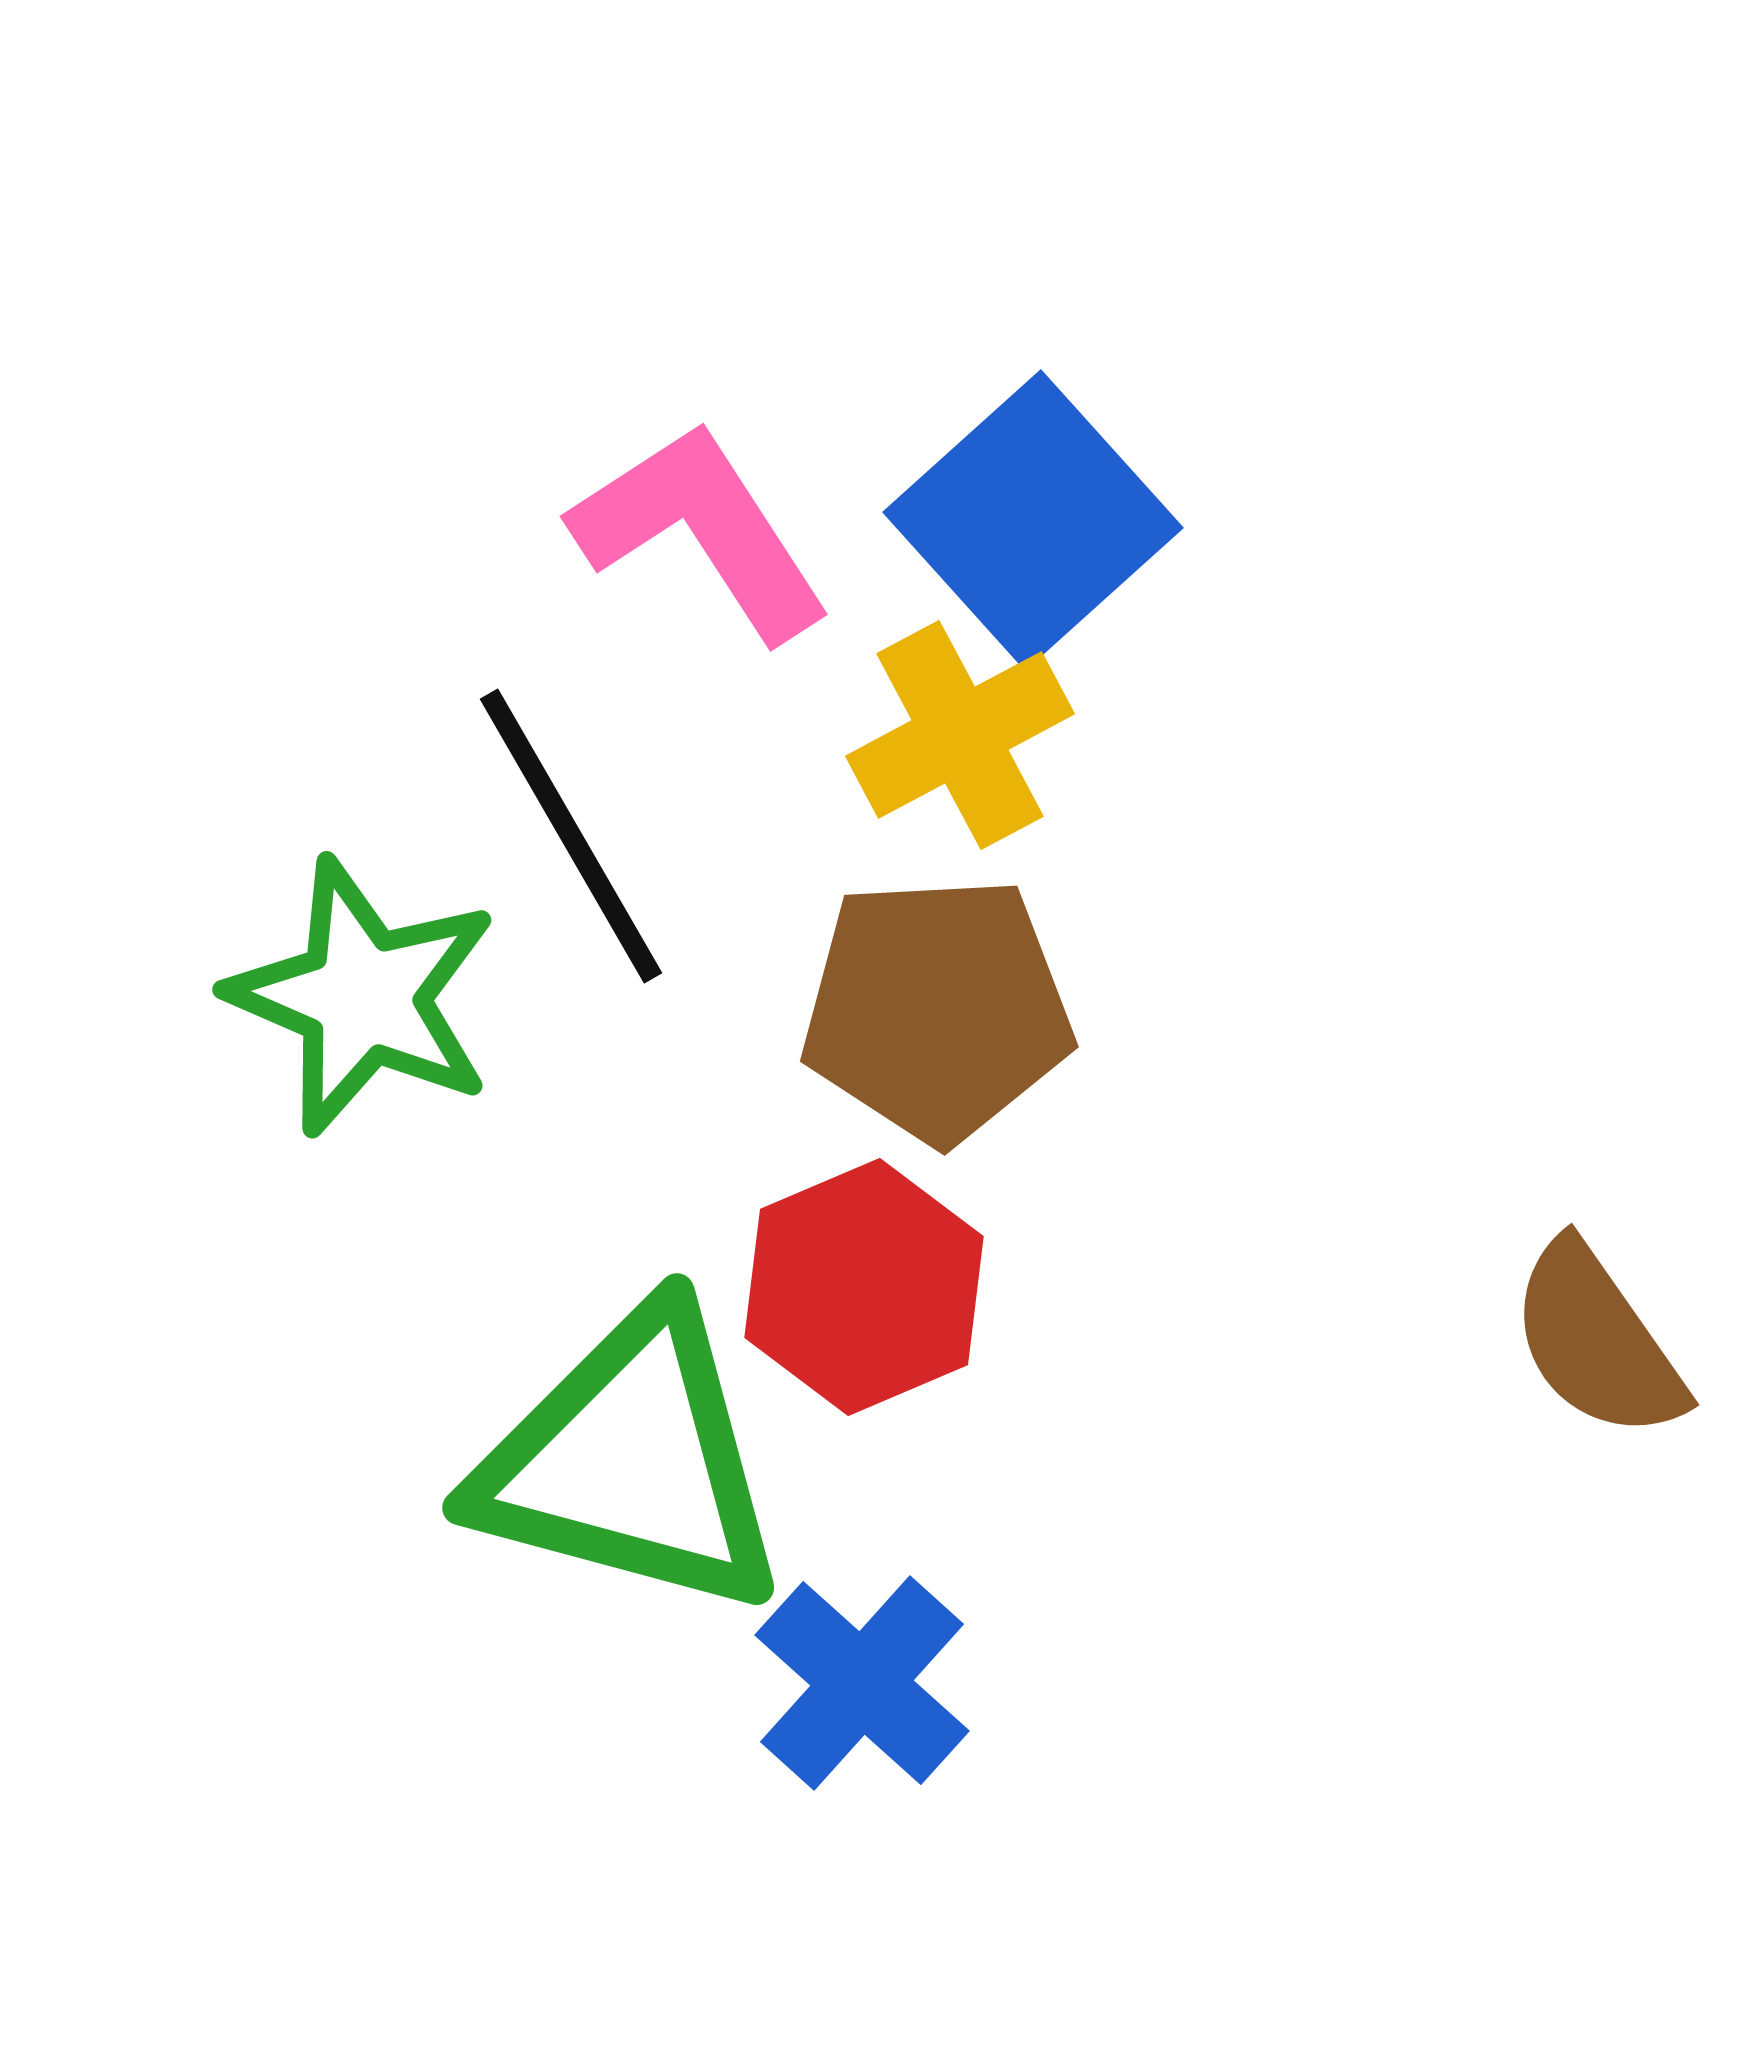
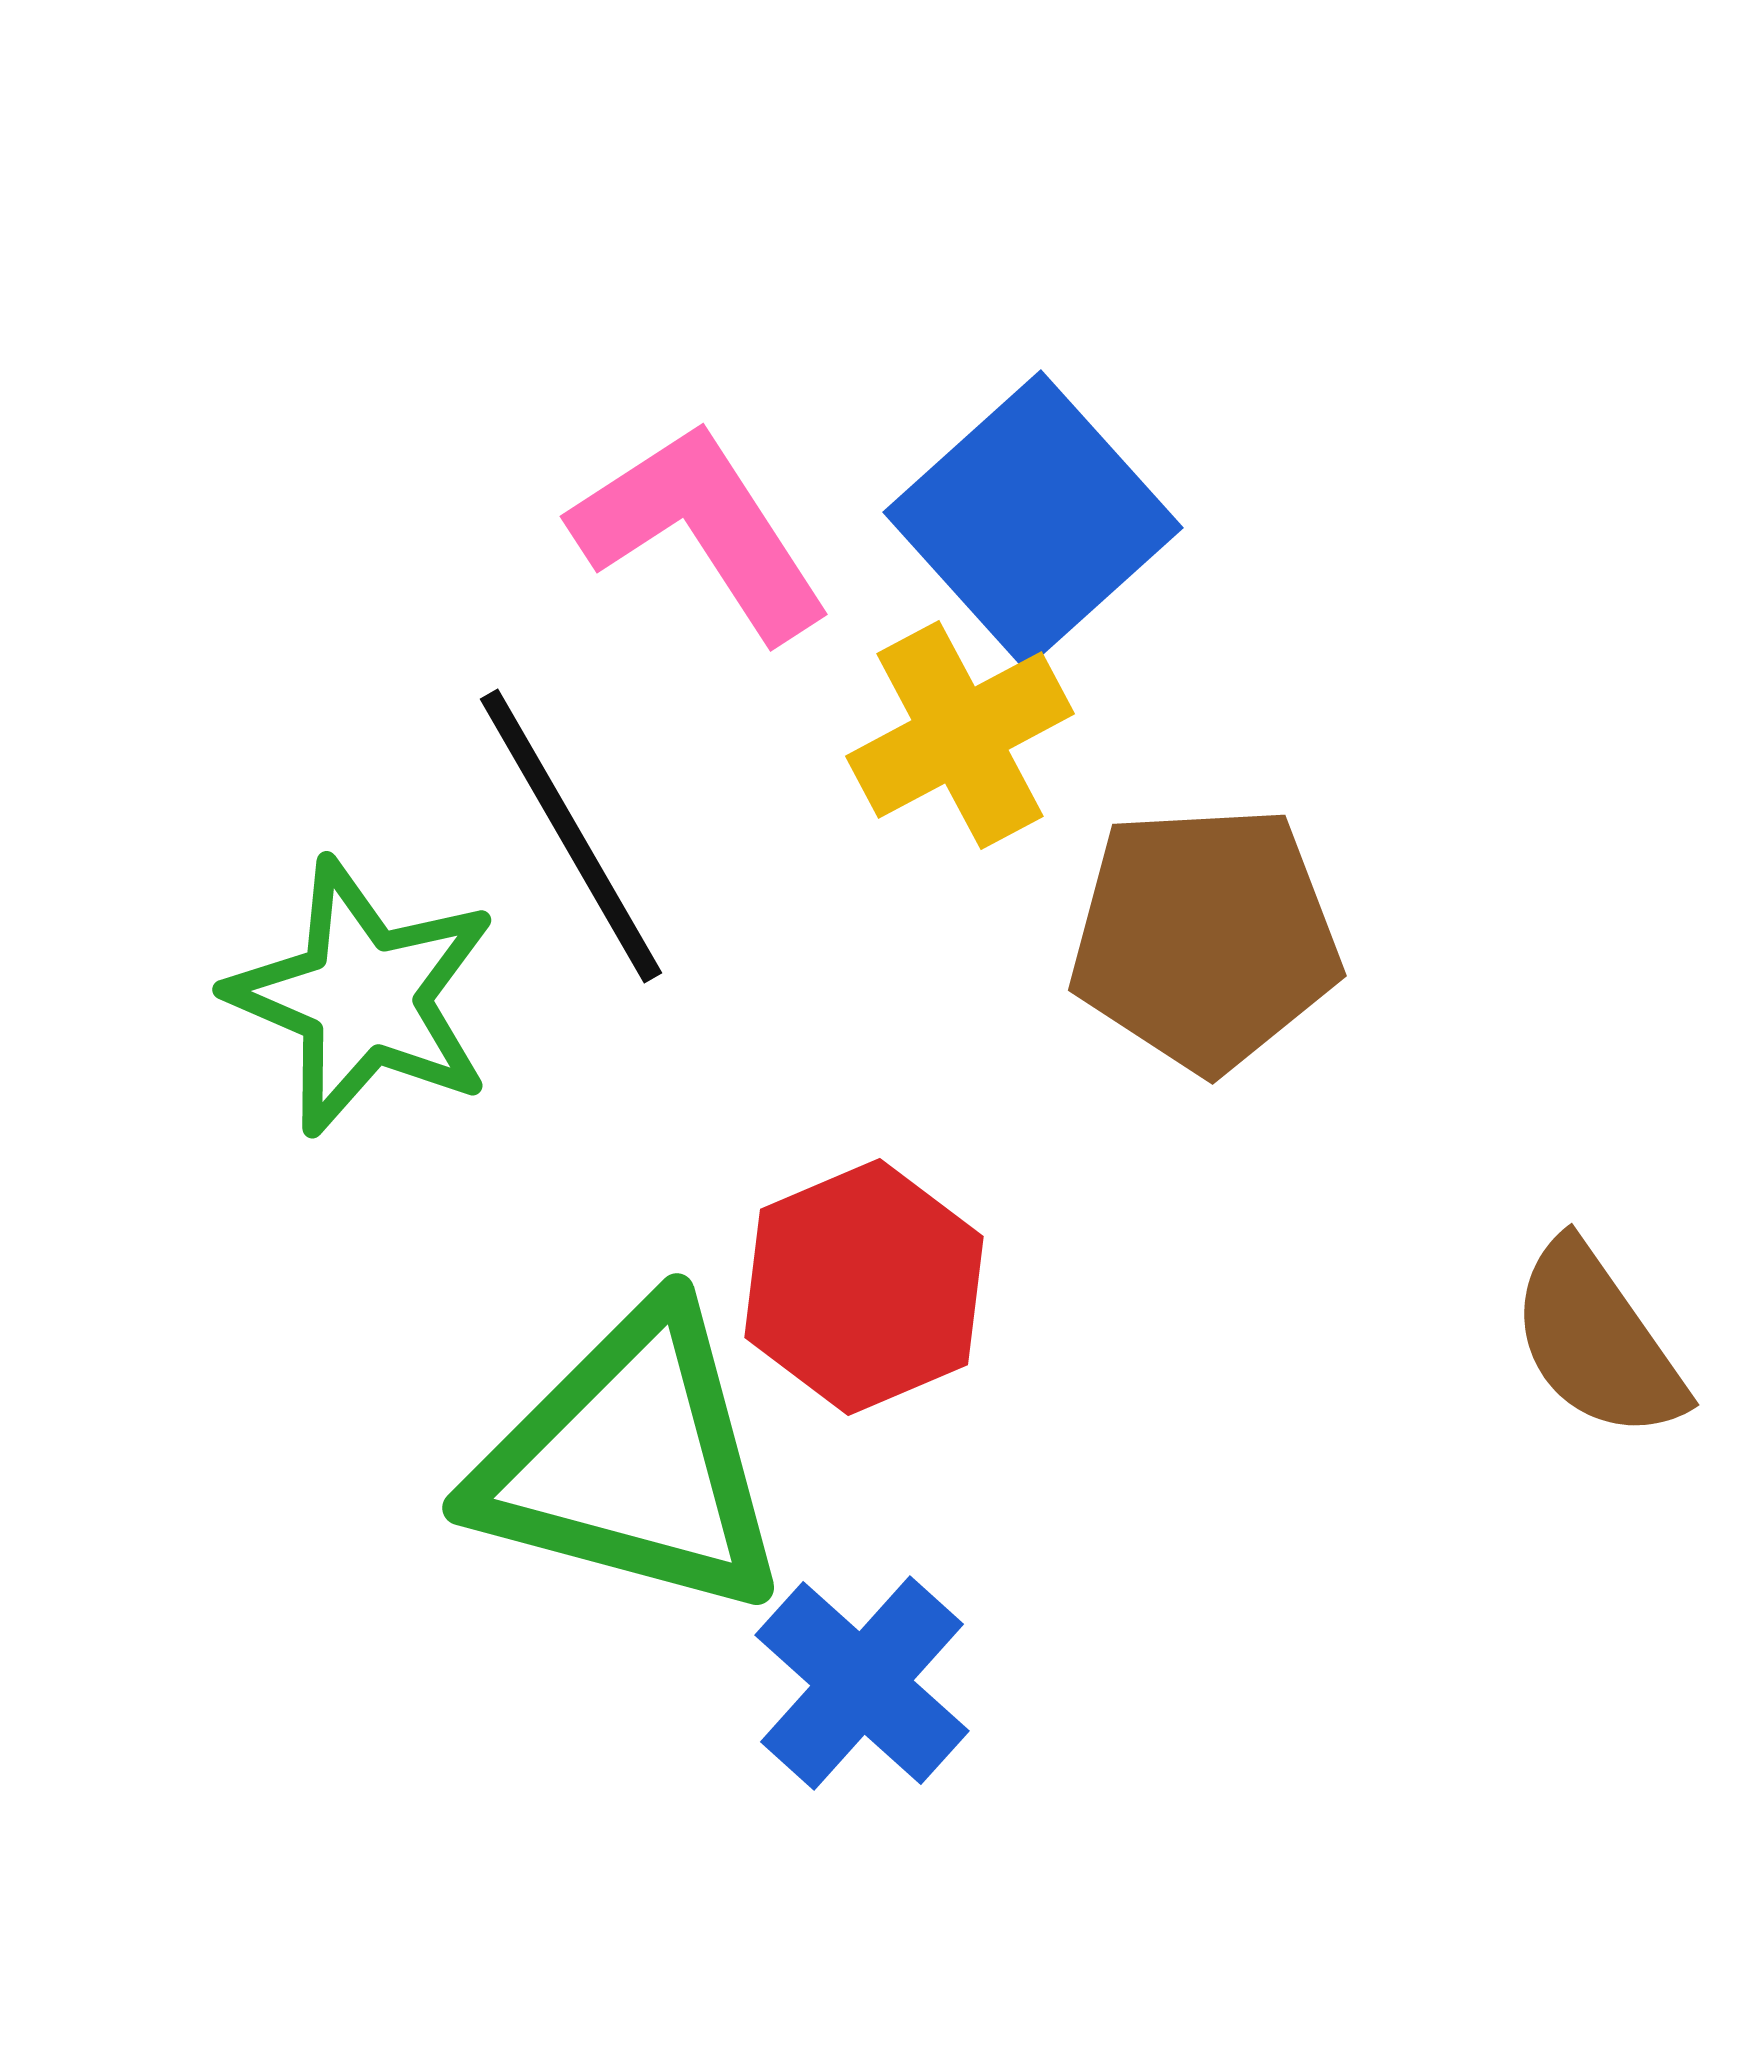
brown pentagon: moved 268 px right, 71 px up
